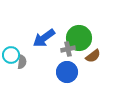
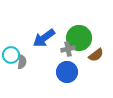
brown semicircle: moved 3 px right, 1 px up
